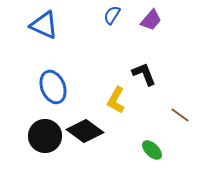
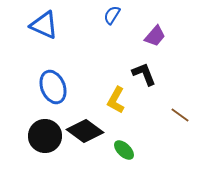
purple trapezoid: moved 4 px right, 16 px down
green ellipse: moved 28 px left
